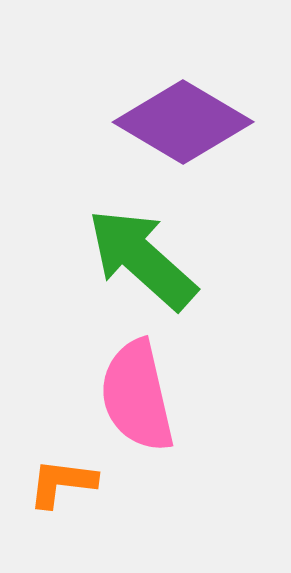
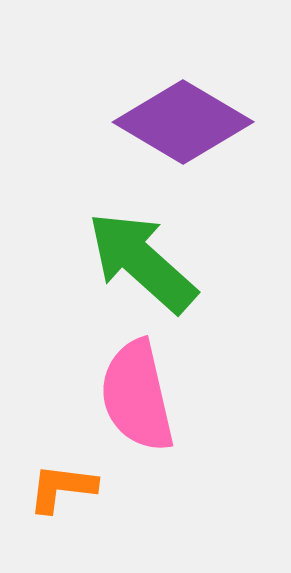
green arrow: moved 3 px down
orange L-shape: moved 5 px down
